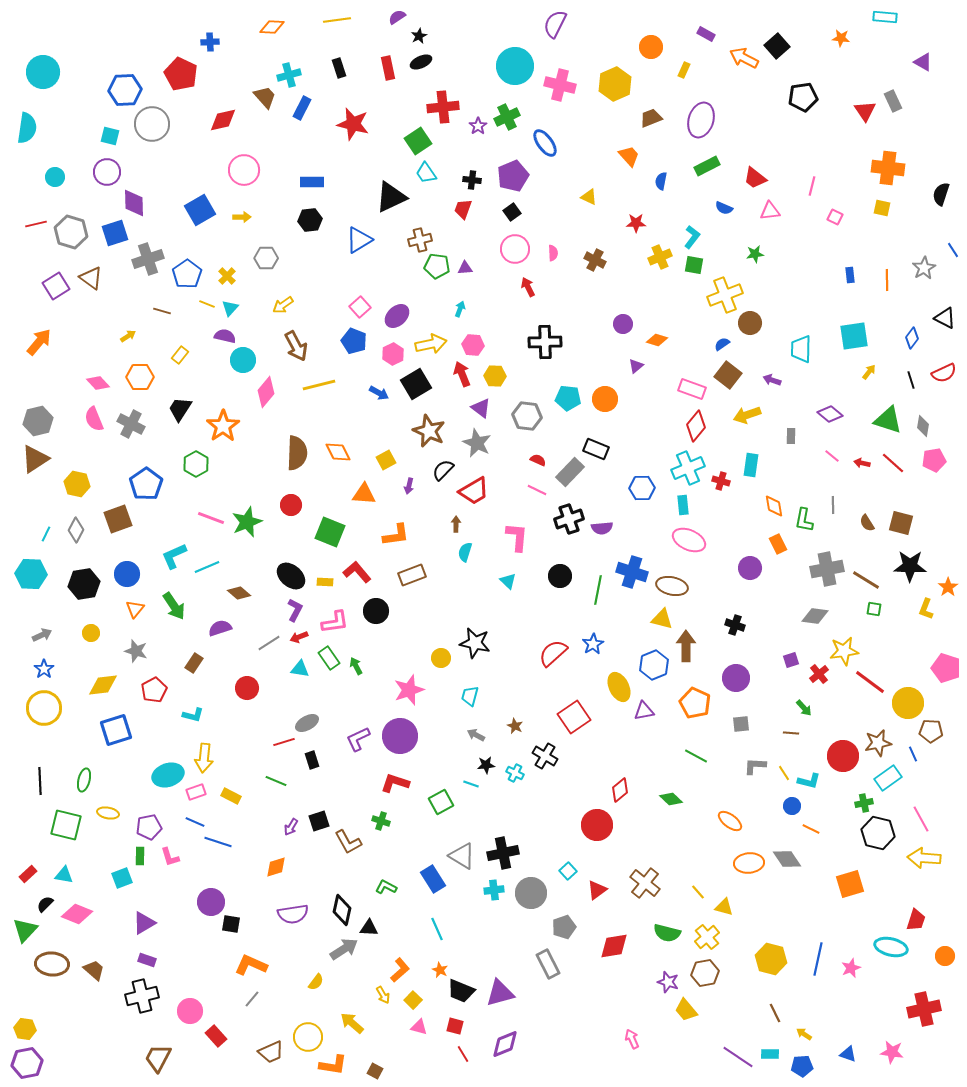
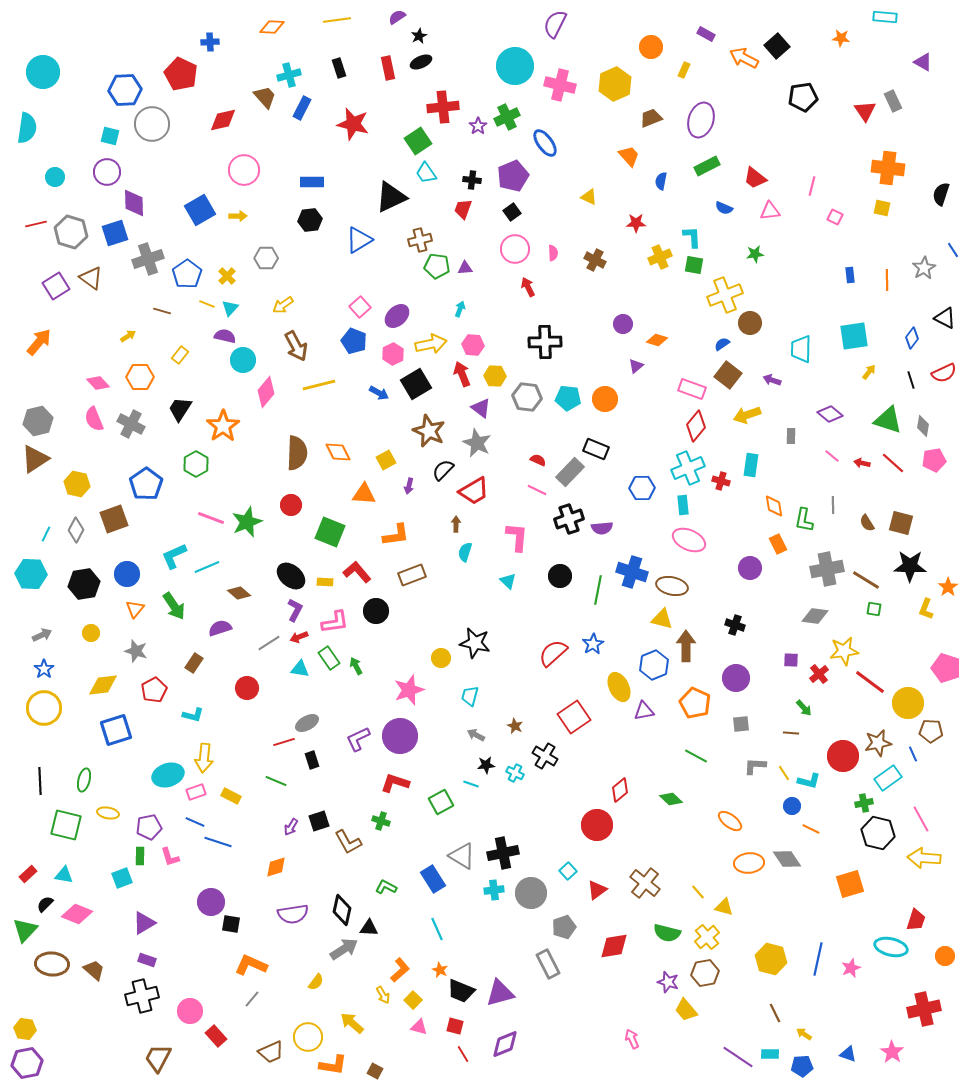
yellow arrow at (242, 217): moved 4 px left, 1 px up
cyan L-shape at (692, 237): rotated 40 degrees counterclockwise
gray hexagon at (527, 416): moved 19 px up
brown square at (118, 519): moved 4 px left
purple square at (791, 660): rotated 21 degrees clockwise
pink star at (892, 1052): rotated 25 degrees clockwise
